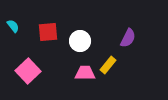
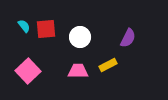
cyan semicircle: moved 11 px right
red square: moved 2 px left, 3 px up
white circle: moved 4 px up
yellow rectangle: rotated 24 degrees clockwise
pink trapezoid: moved 7 px left, 2 px up
